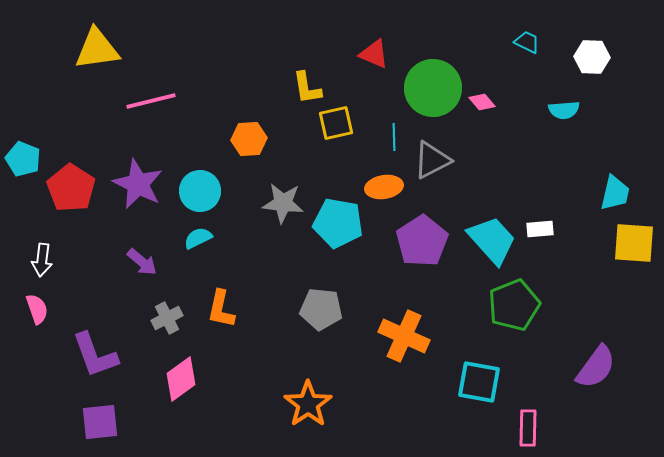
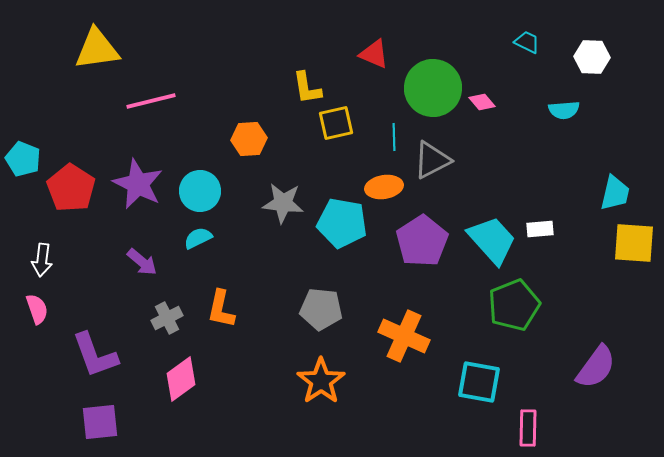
cyan pentagon at (338, 223): moved 4 px right
orange star at (308, 404): moved 13 px right, 23 px up
